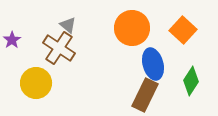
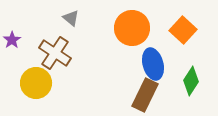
gray triangle: moved 3 px right, 7 px up
brown cross: moved 4 px left, 5 px down
